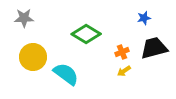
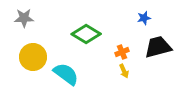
black trapezoid: moved 4 px right, 1 px up
yellow arrow: rotated 80 degrees counterclockwise
